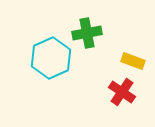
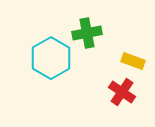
cyan hexagon: rotated 6 degrees counterclockwise
